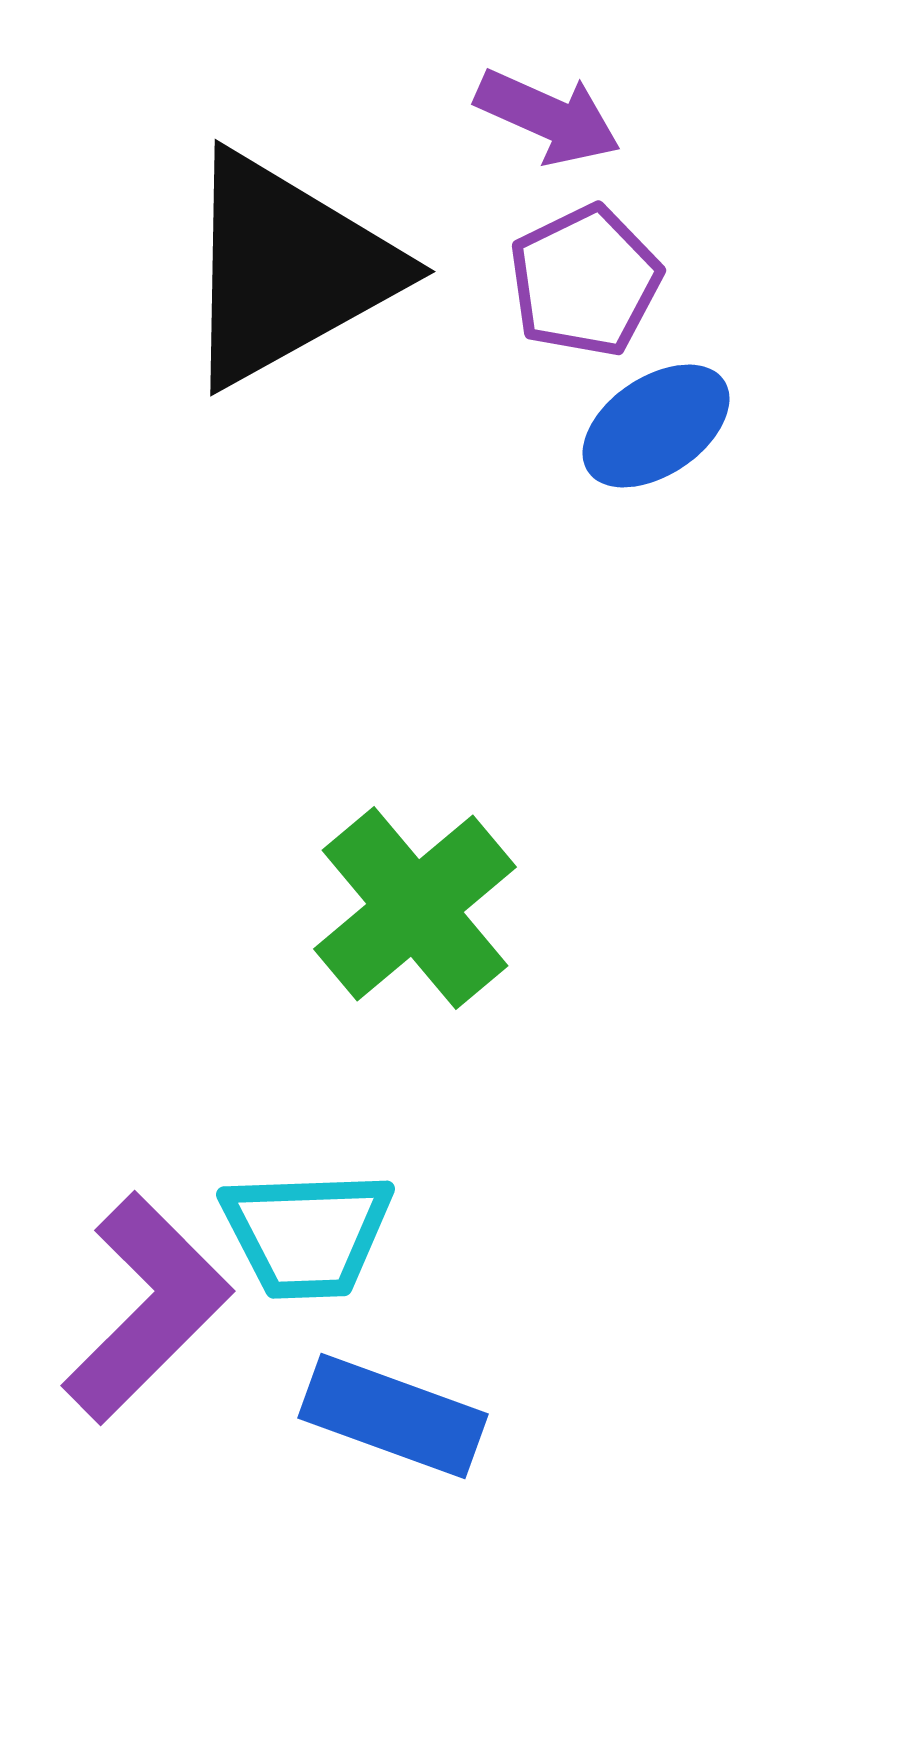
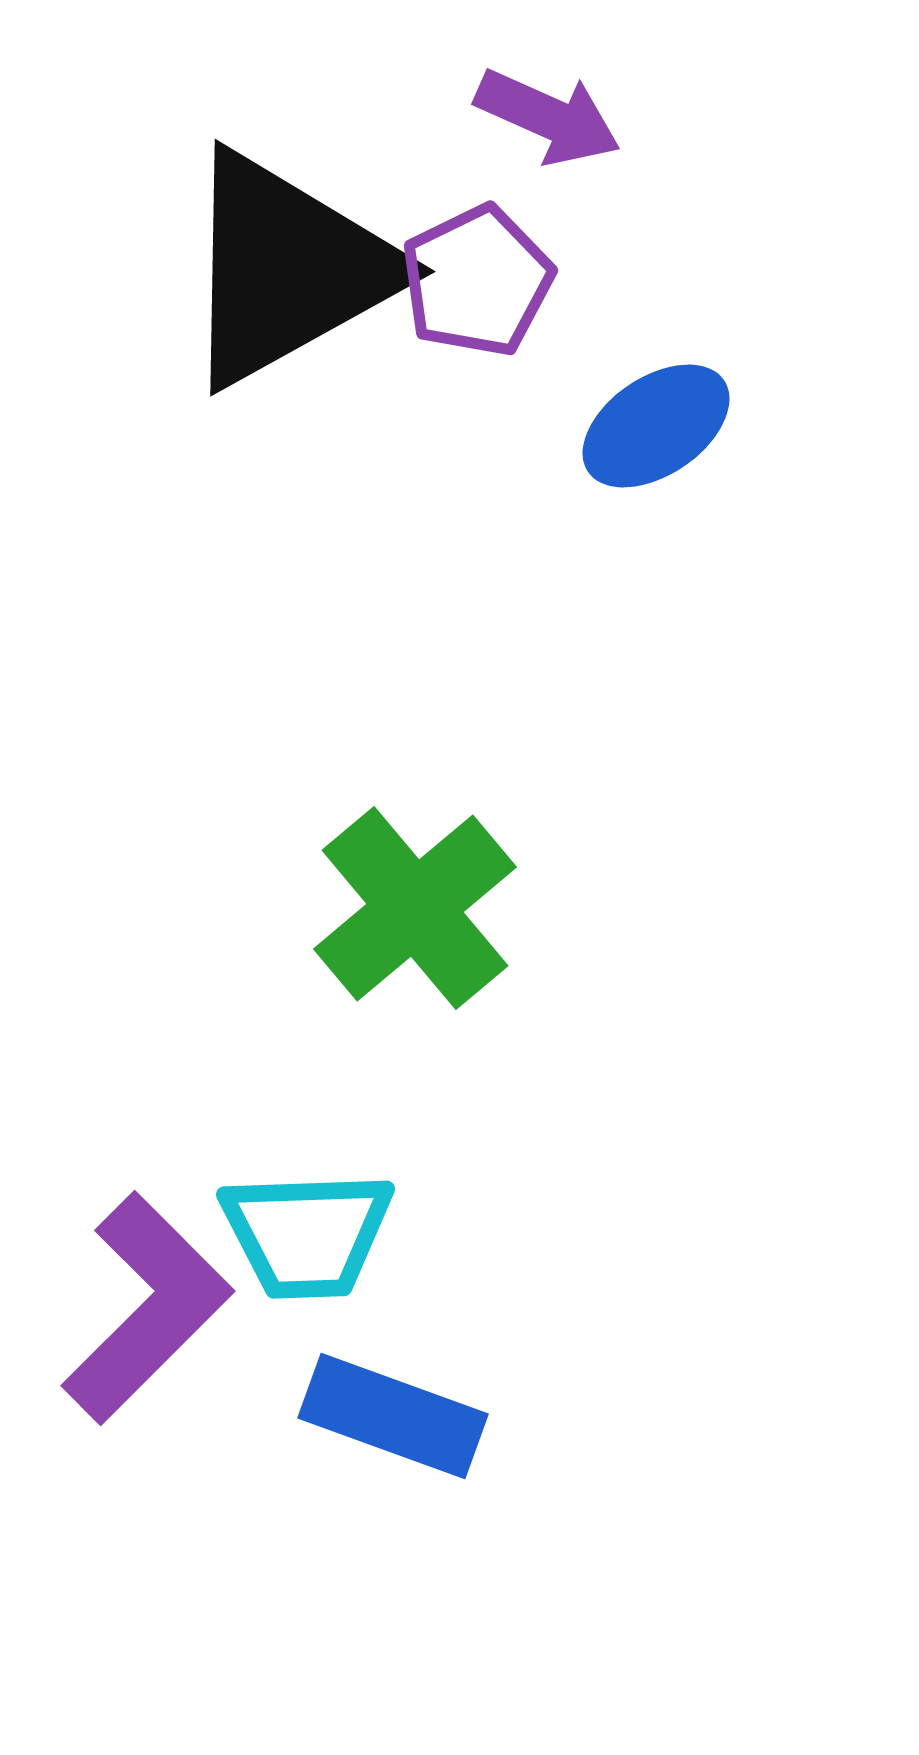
purple pentagon: moved 108 px left
